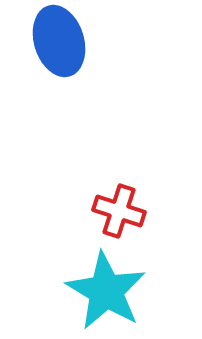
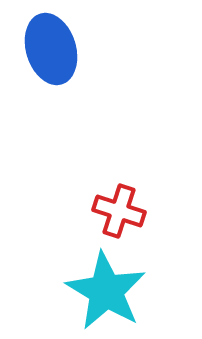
blue ellipse: moved 8 px left, 8 px down
